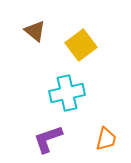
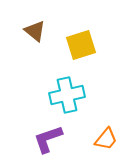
yellow square: rotated 20 degrees clockwise
cyan cross: moved 2 px down
orange trapezoid: rotated 25 degrees clockwise
